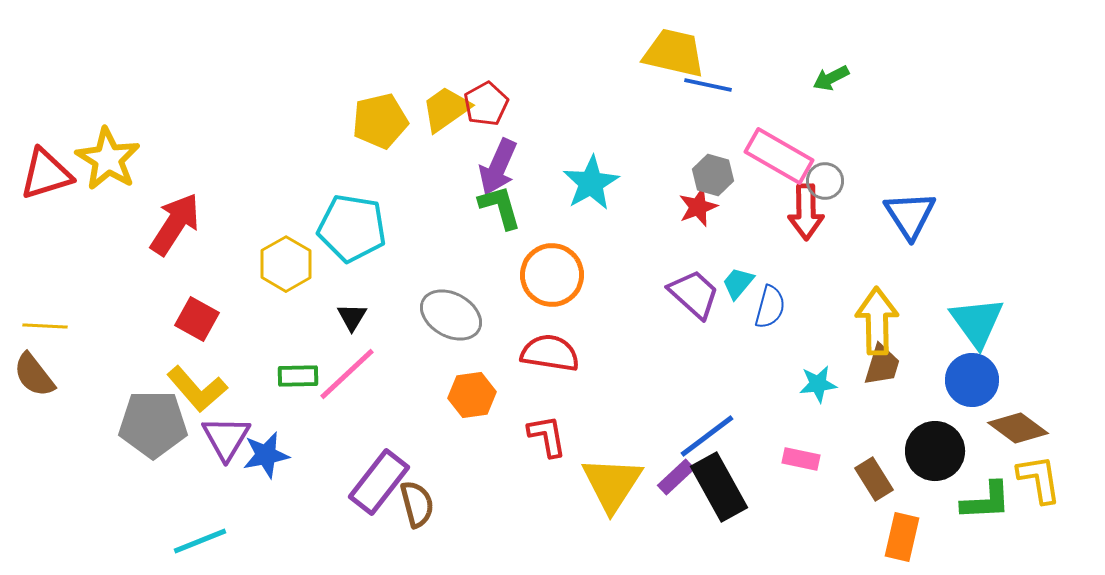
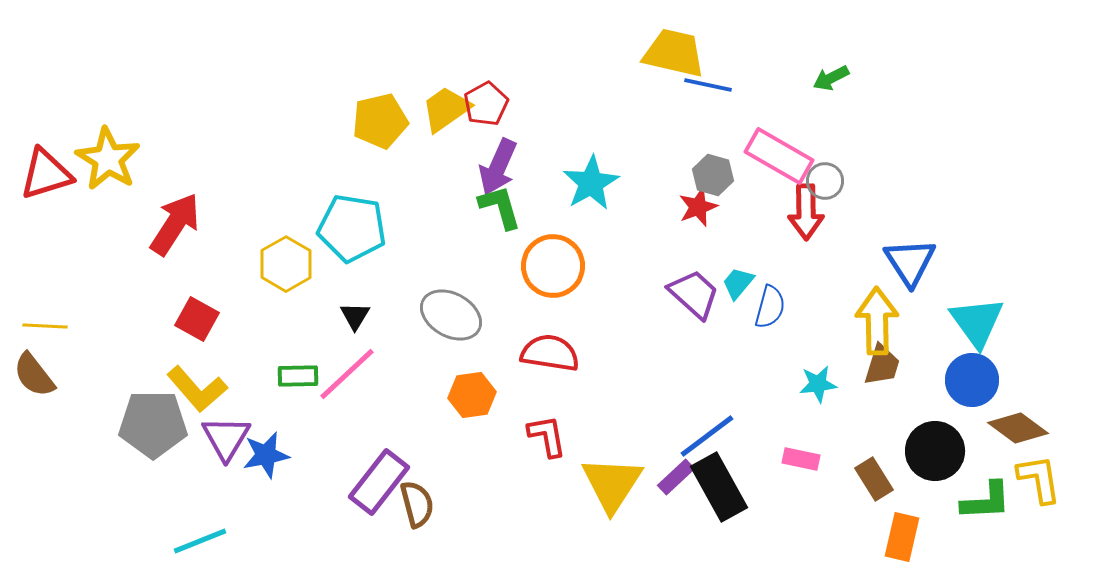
blue triangle at (910, 215): moved 47 px down
orange circle at (552, 275): moved 1 px right, 9 px up
black triangle at (352, 317): moved 3 px right, 1 px up
